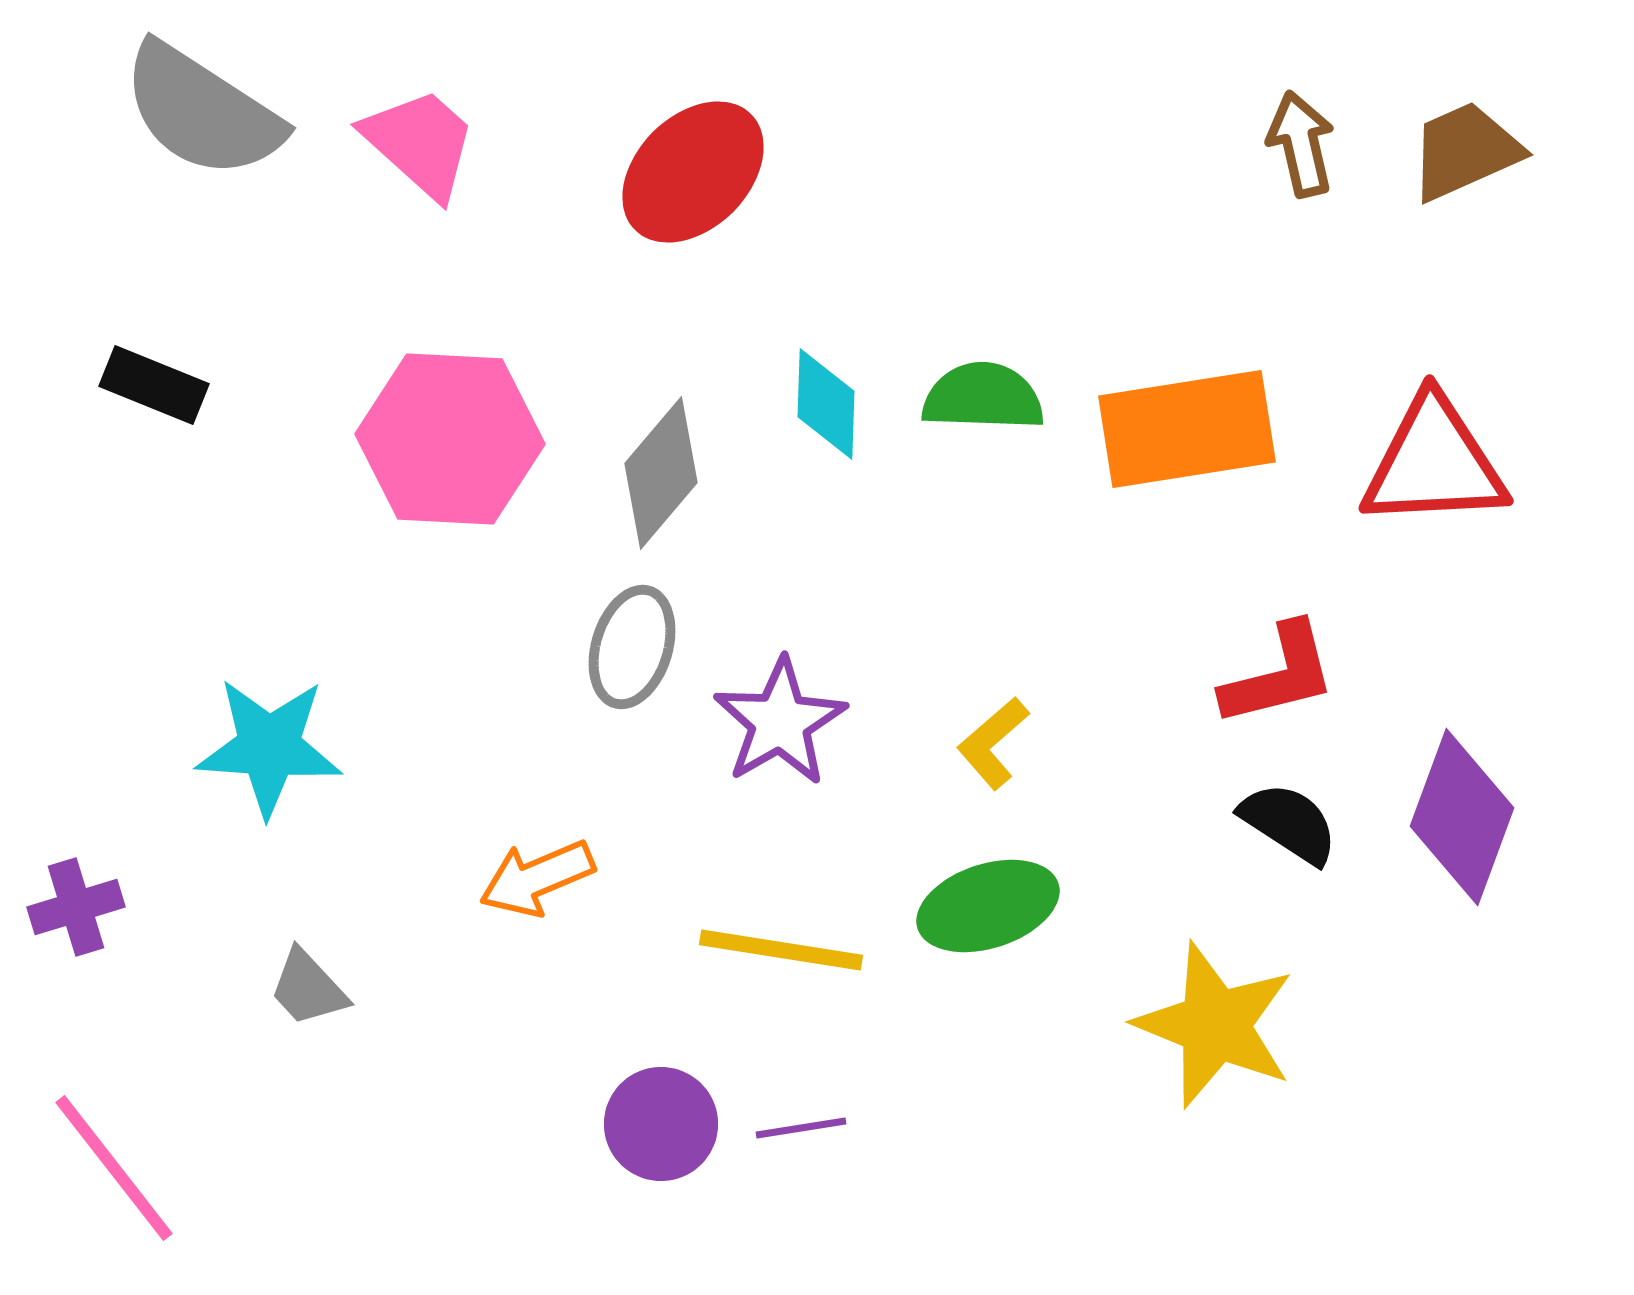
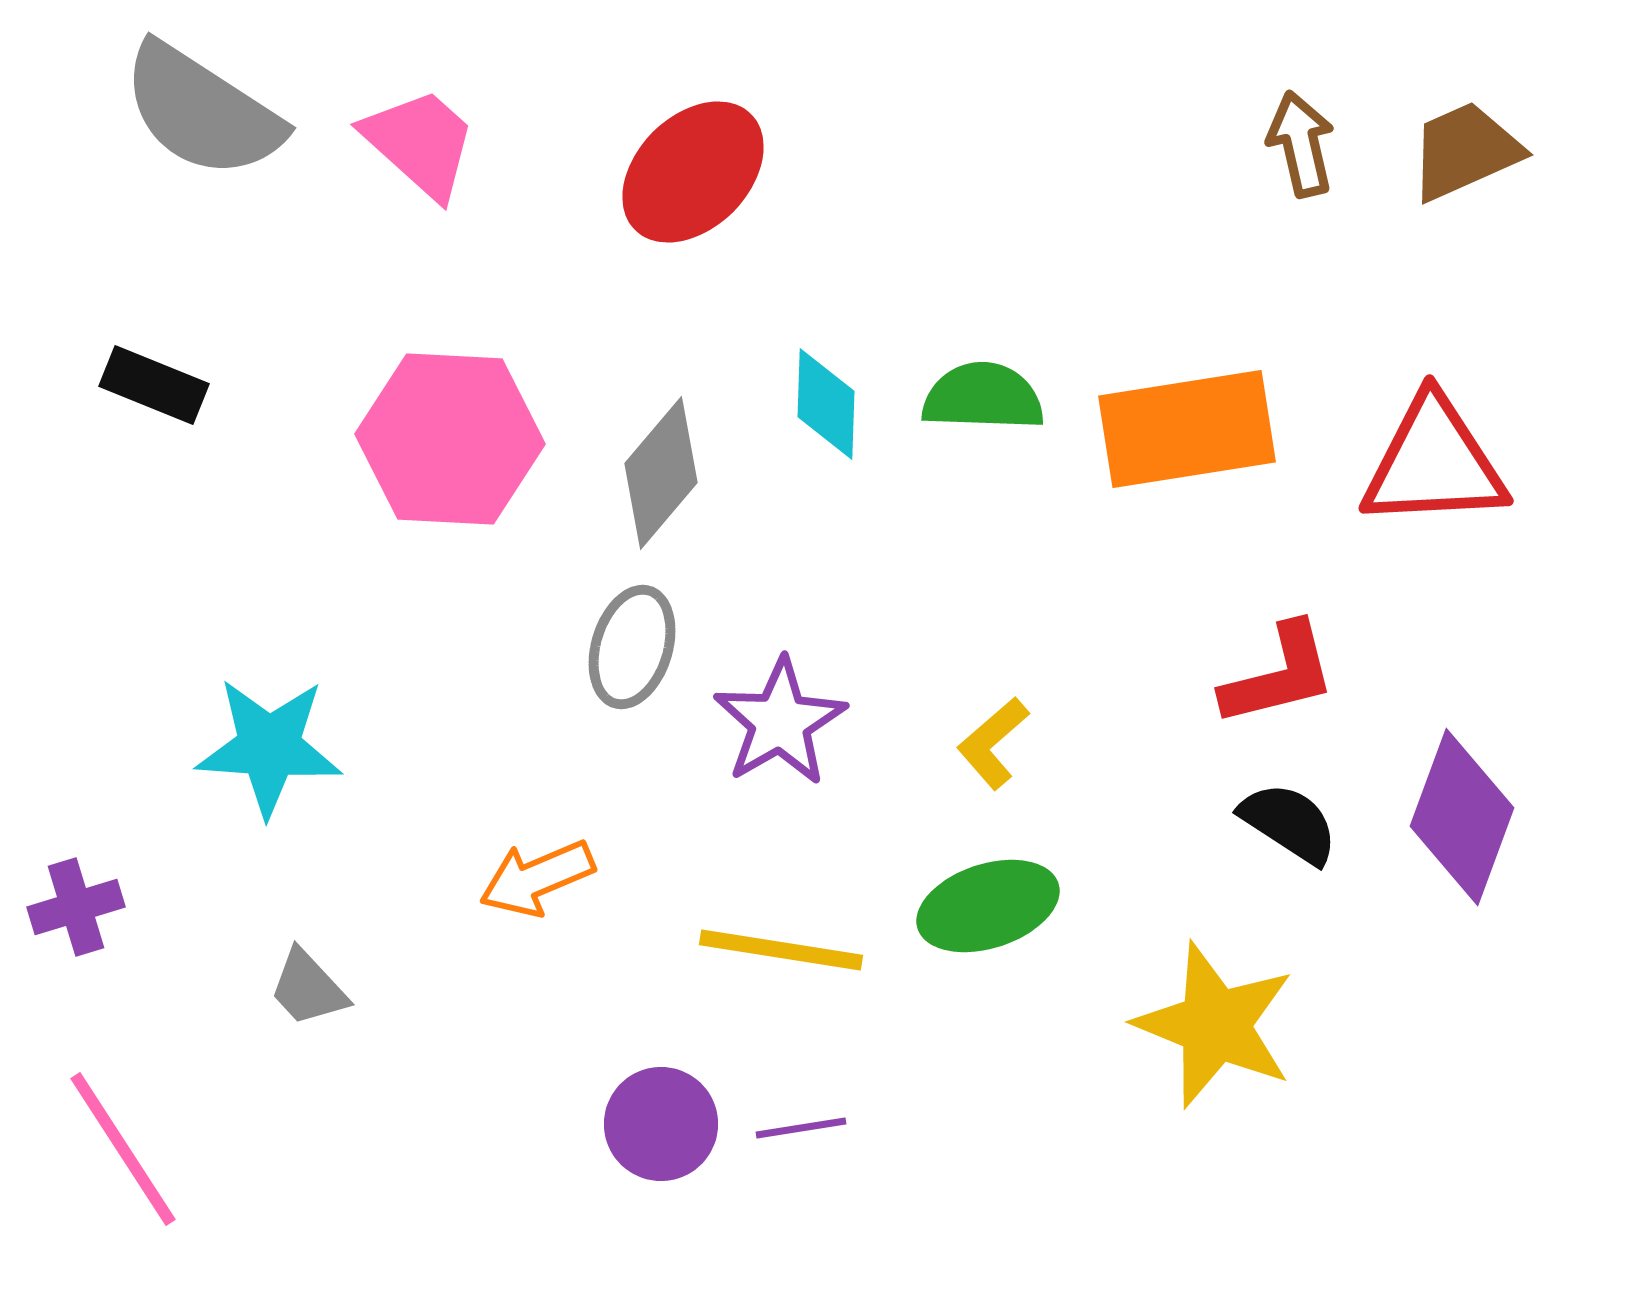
pink line: moved 9 px right, 19 px up; rotated 5 degrees clockwise
